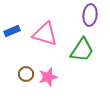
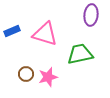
purple ellipse: moved 1 px right
green trapezoid: moved 2 px left, 4 px down; rotated 136 degrees counterclockwise
